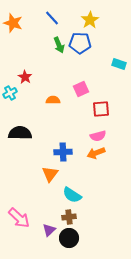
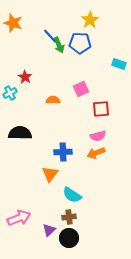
blue line: moved 2 px left, 18 px down
pink arrow: rotated 65 degrees counterclockwise
